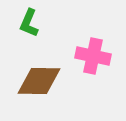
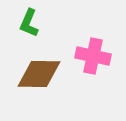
brown diamond: moved 7 px up
